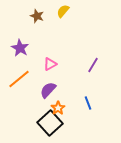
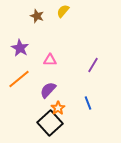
pink triangle: moved 4 px up; rotated 32 degrees clockwise
